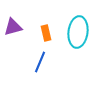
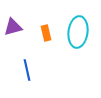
blue line: moved 13 px left, 8 px down; rotated 35 degrees counterclockwise
